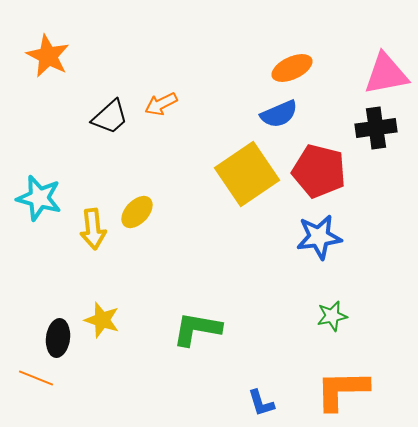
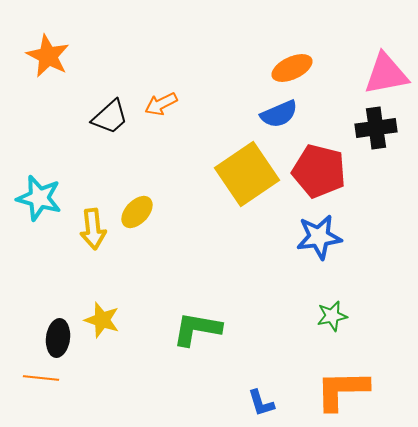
orange line: moved 5 px right; rotated 16 degrees counterclockwise
